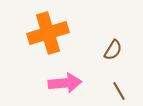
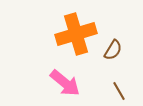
orange cross: moved 28 px right, 1 px down
pink arrow: rotated 44 degrees clockwise
